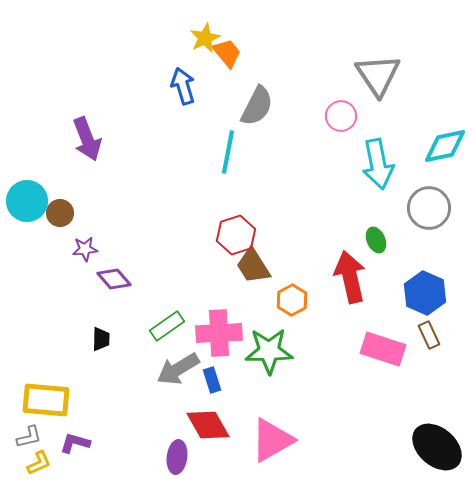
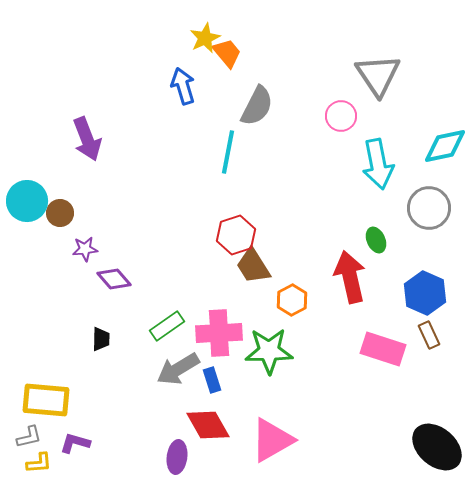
yellow L-shape: rotated 20 degrees clockwise
